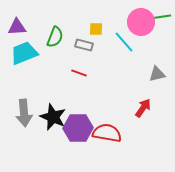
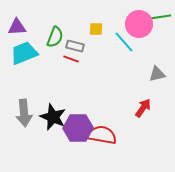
pink circle: moved 2 px left, 2 px down
gray rectangle: moved 9 px left, 1 px down
red line: moved 8 px left, 14 px up
red semicircle: moved 5 px left, 2 px down
